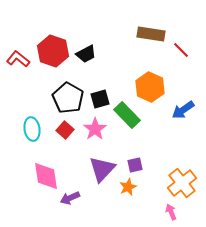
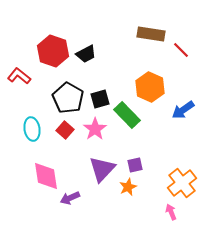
red L-shape: moved 1 px right, 17 px down
